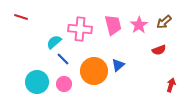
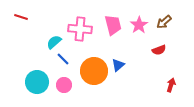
pink circle: moved 1 px down
